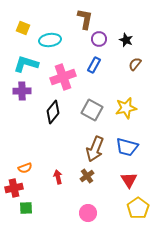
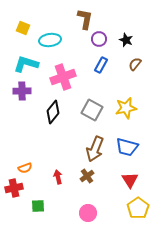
blue rectangle: moved 7 px right
red triangle: moved 1 px right
green square: moved 12 px right, 2 px up
